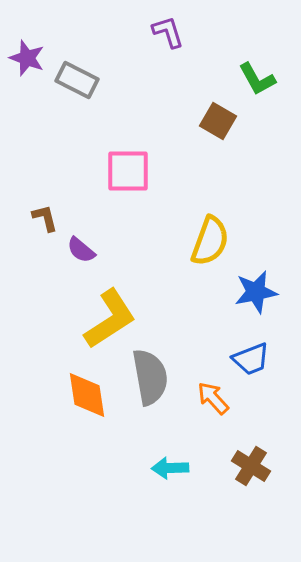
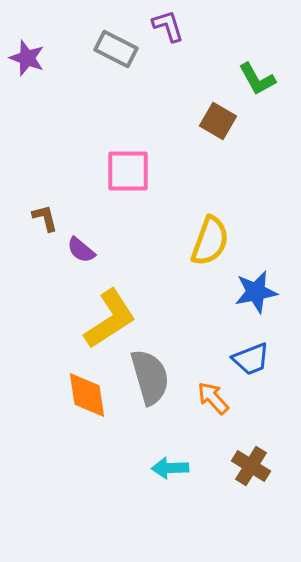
purple L-shape: moved 6 px up
gray rectangle: moved 39 px right, 31 px up
gray semicircle: rotated 6 degrees counterclockwise
